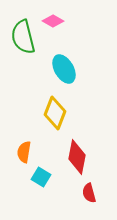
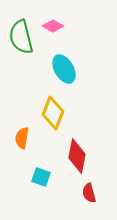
pink diamond: moved 5 px down
green semicircle: moved 2 px left
yellow diamond: moved 2 px left
orange semicircle: moved 2 px left, 14 px up
red diamond: moved 1 px up
cyan square: rotated 12 degrees counterclockwise
